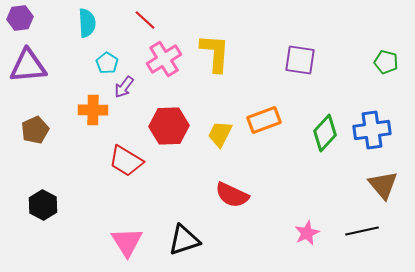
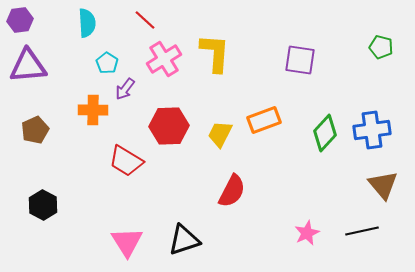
purple hexagon: moved 2 px down
green pentagon: moved 5 px left, 15 px up
purple arrow: moved 1 px right, 2 px down
red semicircle: moved 4 px up; rotated 88 degrees counterclockwise
